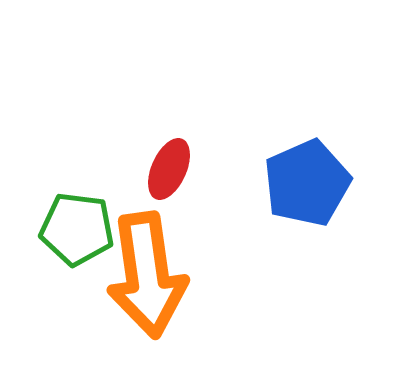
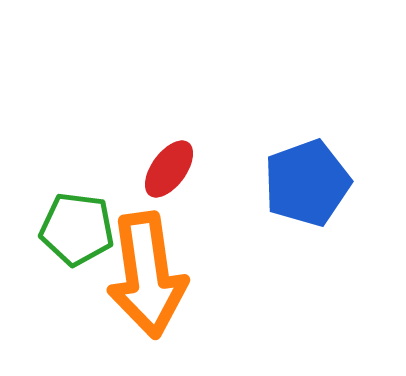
red ellipse: rotated 12 degrees clockwise
blue pentagon: rotated 4 degrees clockwise
